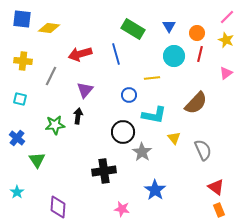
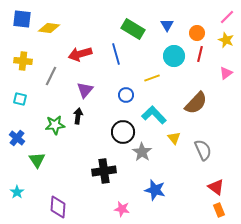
blue triangle: moved 2 px left, 1 px up
yellow line: rotated 14 degrees counterclockwise
blue circle: moved 3 px left
cyan L-shape: rotated 145 degrees counterclockwise
blue star: rotated 20 degrees counterclockwise
